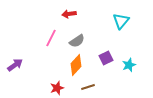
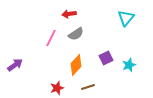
cyan triangle: moved 5 px right, 3 px up
gray semicircle: moved 1 px left, 7 px up
